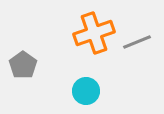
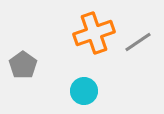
gray line: moved 1 px right; rotated 12 degrees counterclockwise
cyan circle: moved 2 px left
